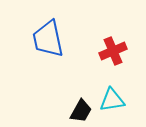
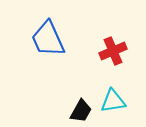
blue trapezoid: rotated 12 degrees counterclockwise
cyan triangle: moved 1 px right, 1 px down
